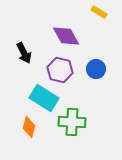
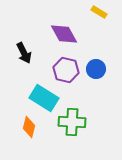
purple diamond: moved 2 px left, 2 px up
purple hexagon: moved 6 px right
